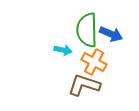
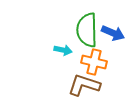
blue arrow: moved 2 px right, 1 px up
orange cross: rotated 15 degrees counterclockwise
